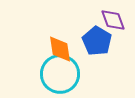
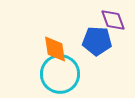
blue pentagon: rotated 28 degrees counterclockwise
orange diamond: moved 5 px left
